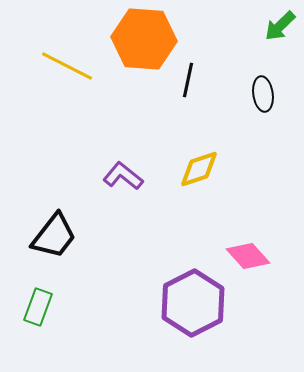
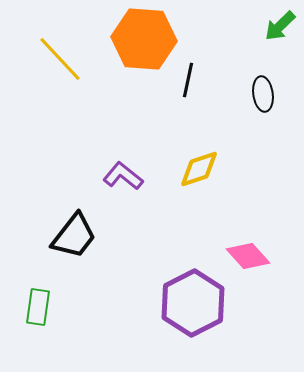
yellow line: moved 7 px left, 7 px up; rotated 20 degrees clockwise
black trapezoid: moved 20 px right
green rectangle: rotated 12 degrees counterclockwise
